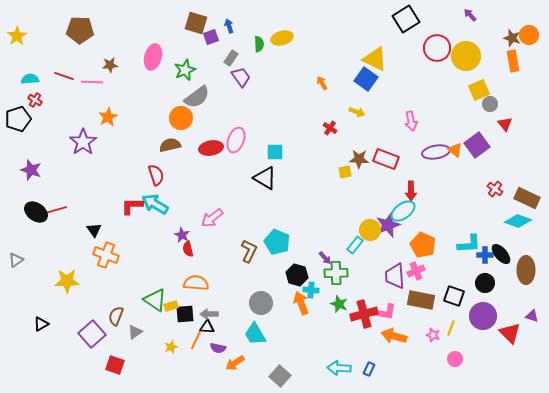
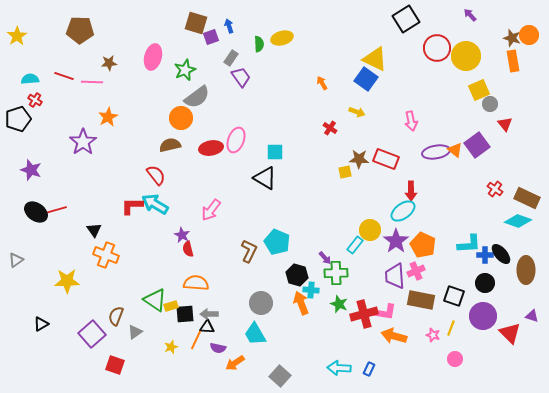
brown star at (110, 65): moved 1 px left, 2 px up
red semicircle at (156, 175): rotated 20 degrees counterclockwise
pink arrow at (212, 218): moved 1 px left, 8 px up; rotated 15 degrees counterclockwise
purple star at (388, 225): moved 8 px right, 16 px down; rotated 15 degrees counterclockwise
